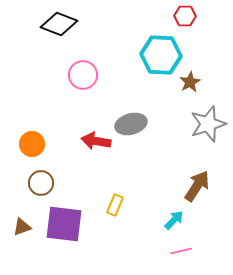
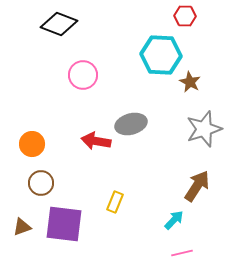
brown star: rotated 15 degrees counterclockwise
gray star: moved 4 px left, 5 px down
yellow rectangle: moved 3 px up
pink line: moved 1 px right, 2 px down
